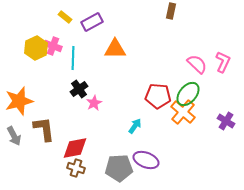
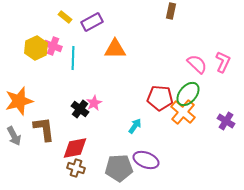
black cross: moved 1 px right, 20 px down; rotated 18 degrees counterclockwise
red pentagon: moved 2 px right, 2 px down
